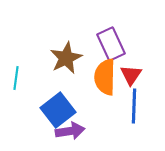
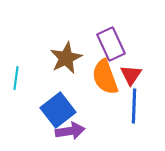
orange semicircle: rotated 21 degrees counterclockwise
